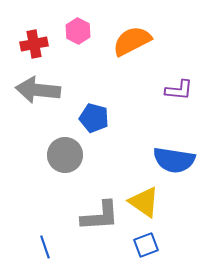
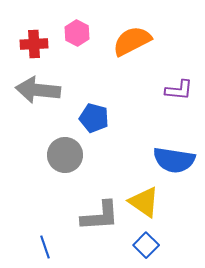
pink hexagon: moved 1 px left, 2 px down
red cross: rotated 8 degrees clockwise
blue square: rotated 25 degrees counterclockwise
